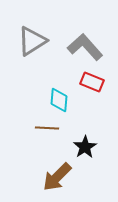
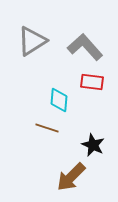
red rectangle: rotated 15 degrees counterclockwise
brown line: rotated 15 degrees clockwise
black star: moved 8 px right, 2 px up; rotated 15 degrees counterclockwise
brown arrow: moved 14 px right
